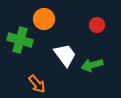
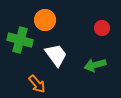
orange circle: moved 1 px right, 1 px down
red circle: moved 5 px right, 3 px down
white trapezoid: moved 9 px left
green arrow: moved 3 px right
